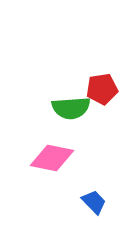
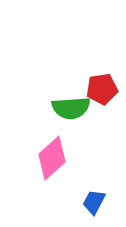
pink diamond: rotated 54 degrees counterclockwise
blue trapezoid: rotated 108 degrees counterclockwise
